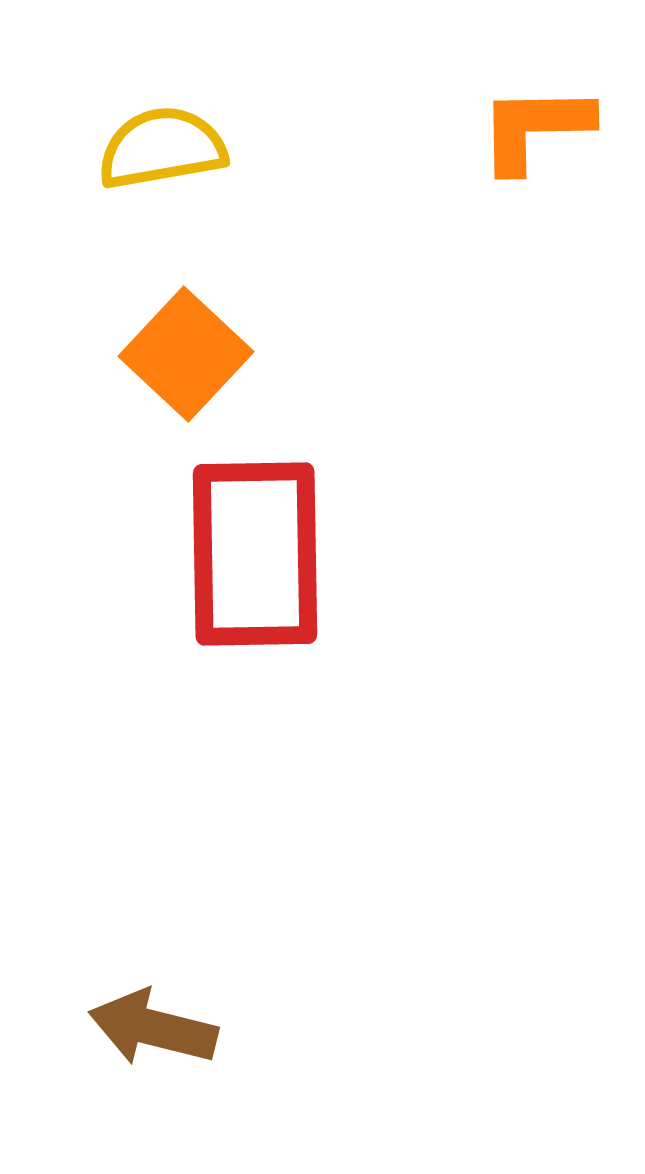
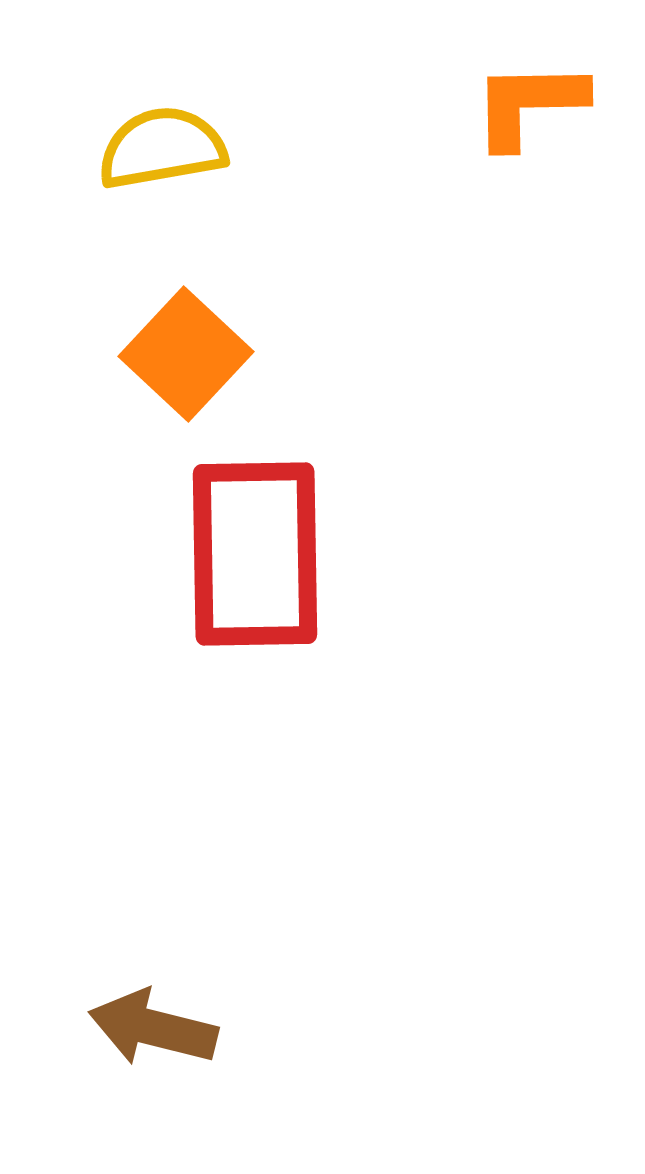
orange L-shape: moved 6 px left, 24 px up
